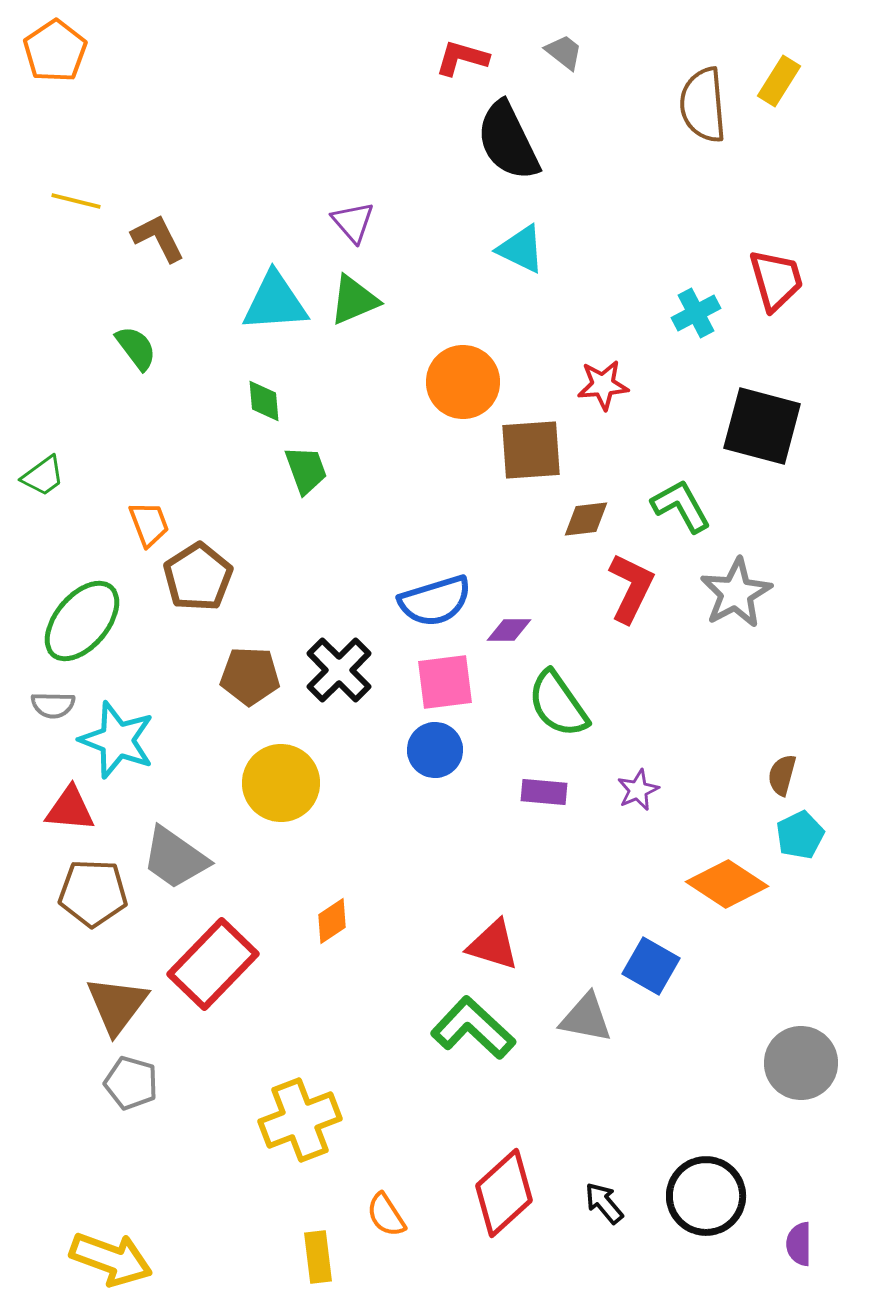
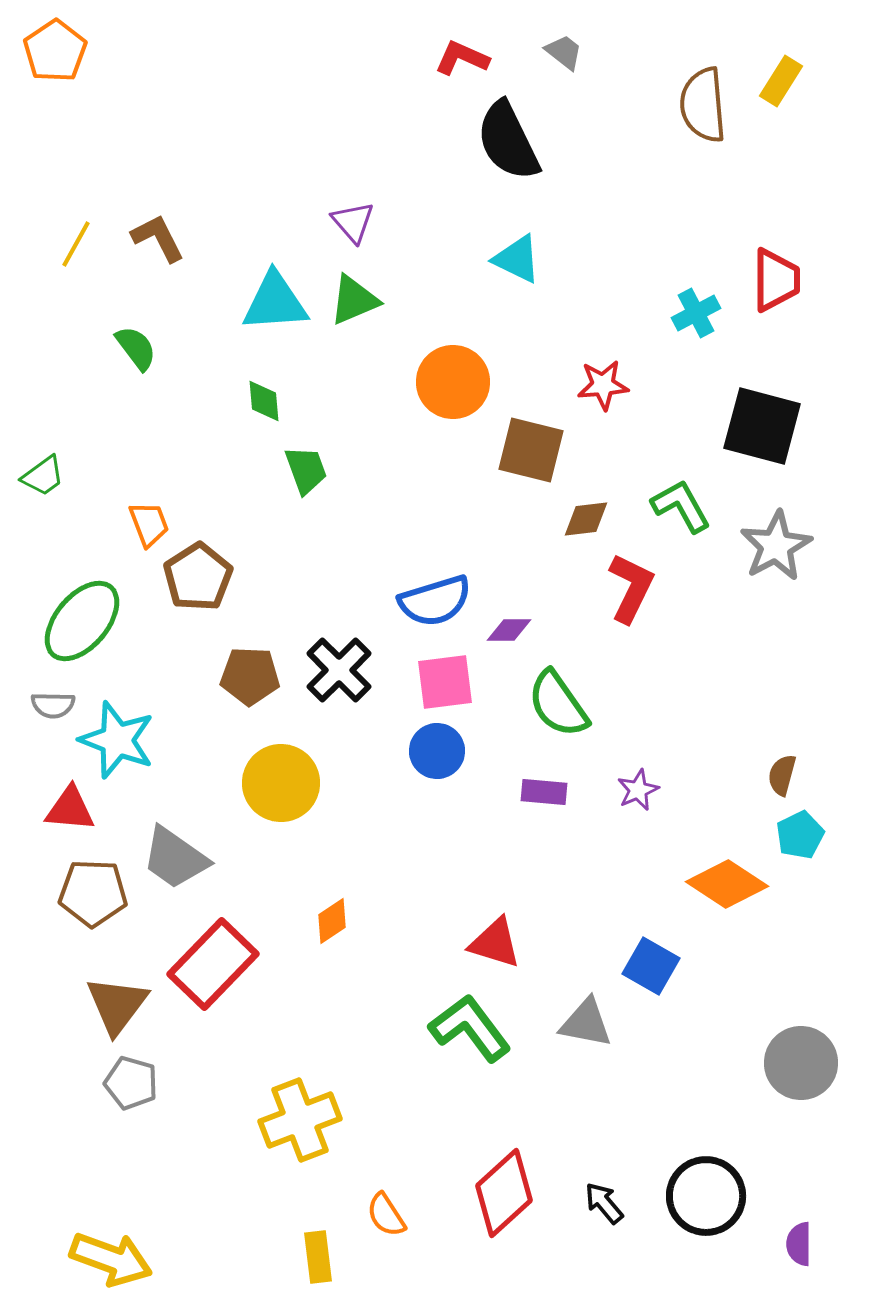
red L-shape at (462, 58): rotated 8 degrees clockwise
yellow rectangle at (779, 81): moved 2 px right
yellow line at (76, 201): moved 43 px down; rotated 75 degrees counterclockwise
cyan triangle at (521, 249): moved 4 px left, 10 px down
red trapezoid at (776, 280): rotated 16 degrees clockwise
orange circle at (463, 382): moved 10 px left
brown square at (531, 450): rotated 18 degrees clockwise
gray star at (736, 593): moved 40 px right, 47 px up
blue circle at (435, 750): moved 2 px right, 1 px down
red triangle at (493, 945): moved 2 px right, 2 px up
gray triangle at (586, 1018): moved 5 px down
green L-shape at (473, 1028): moved 3 px left; rotated 10 degrees clockwise
